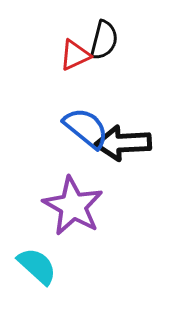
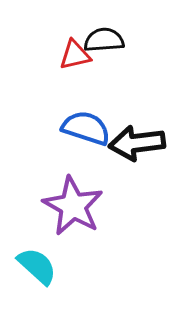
black semicircle: rotated 108 degrees counterclockwise
red triangle: rotated 12 degrees clockwise
blue semicircle: rotated 21 degrees counterclockwise
black arrow: moved 14 px right; rotated 4 degrees counterclockwise
